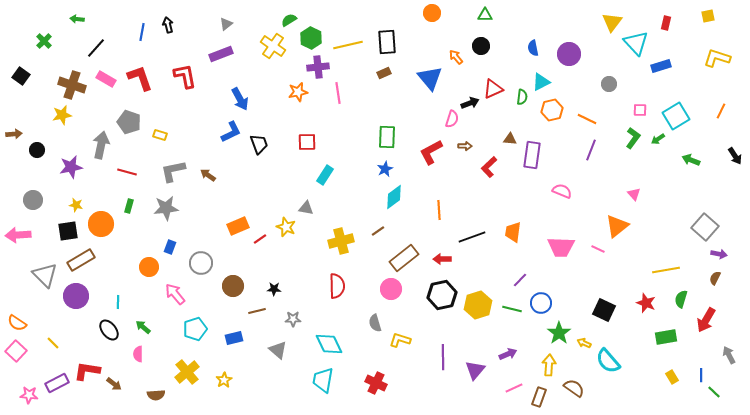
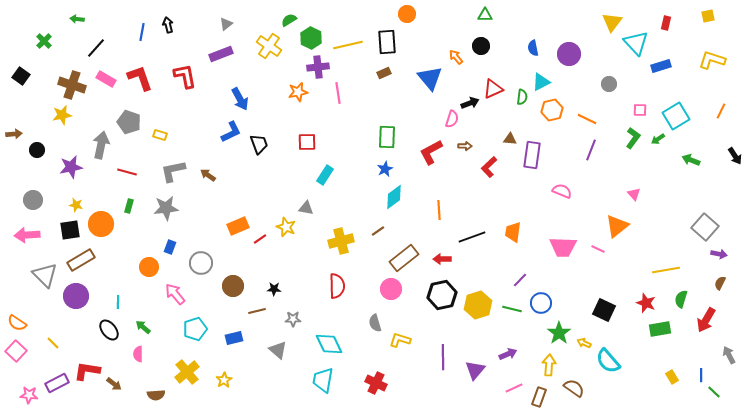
orange circle at (432, 13): moved 25 px left, 1 px down
yellow cross at (273, 46): moved 4 px left
yellow L-shape at (717, 58): moved 5 px left, 2 px down
black square at (68, 231): moved 2 px right, 1 px up
pink arrow at (18, 235): moved 9 px right
pink trapezoid at (561, 247): moved 2 px right
brown semicircle at (715, 278): moved 5 px right, 5 px down
green rectangle at (666, 337): moved 6 px left, 8 px up
